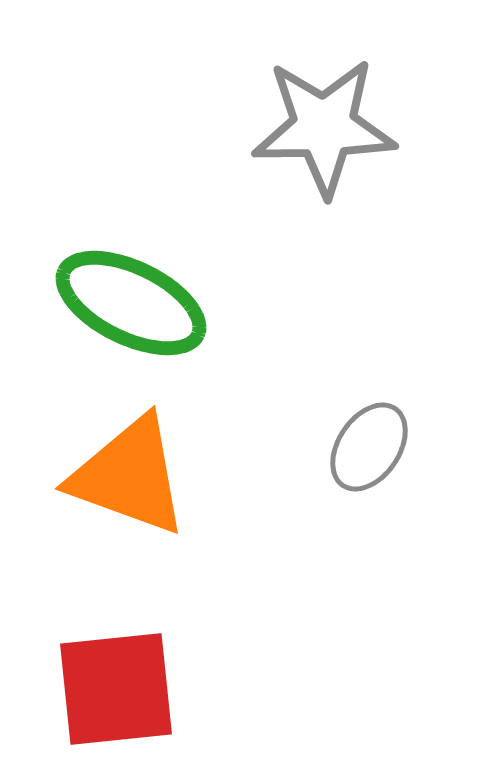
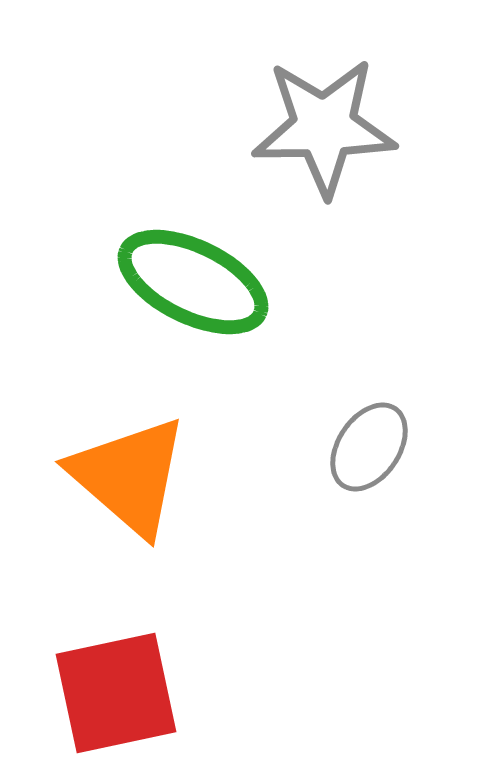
green ellipse: moved 62 px right, 21 px up
orange triangle: rotated 21 degrees clockwise
red square: moved 4 px down; rotated 6 degrees counterclockwise
